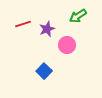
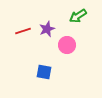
red line: moved 7 px down
blue square: moved 1 px down; rotated 35 degrees counterclockwise
